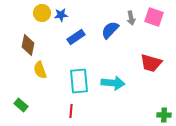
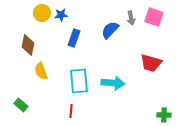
blue rectangle: moved 2 px left, 1 px down; rotated 36 degrees counterclockwise
yellow semicircle: moved 1 px right, 1 px down
